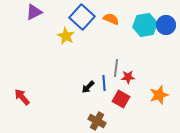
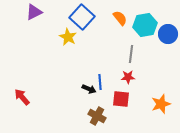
orange semicircle: moved 9 px right, 1 px up; rotated 28 degrees clockwise
blue circle: moved 2 px right, 9 px down
yellow star: moved 2 px right, 1 px down
gray line: moved 15 px right, 14 px up
blue line: moved 4 px left, 1 px up
black arrow: moved 1 px right, 2 px down; rotated 112 degrees counterclockwise
orange star: moved 2 px right, 9 px down
red square: rotated 24 degrees counterclockwise
brown cross: moved 5 px up
